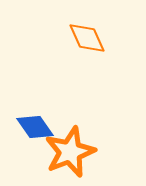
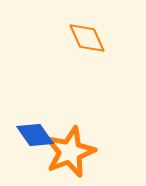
blue diamond: moved 8 px down
